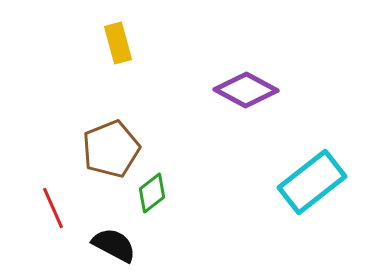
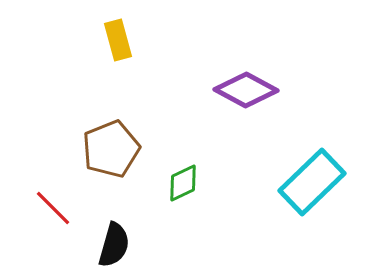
yellow rectangle: moved 3 px up
cyan rectangle: rotated 6 degrees counterclockwise
green diamond: moved 31 px right, 10 px up; rotated 12 degrees clockwise
red line: rotated 21 degrees counterclockwise
black semicircle: rotated 78 degrees clockwise
